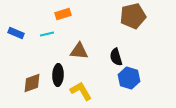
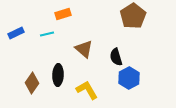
brown pentagon: rotated 20 degrees counterclockwise
blue rectangle: rotated 49 degrees counterclockwise
brown triangle: moved 5 px right, 2 px up; rotated 36 degrees clockwise
blue hexagon: rotated 15 degrees clockwise
brown diamond: rotated 35 degrees counterclockwise
yellow L-shape: moved 6 px right, 1 px up
